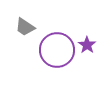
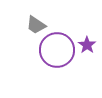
gray trapezoid: moved 11 px right, 2 px up
